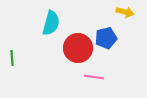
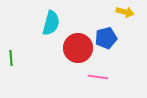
green line: moved 1 px left
pink line: moved 4 px right
